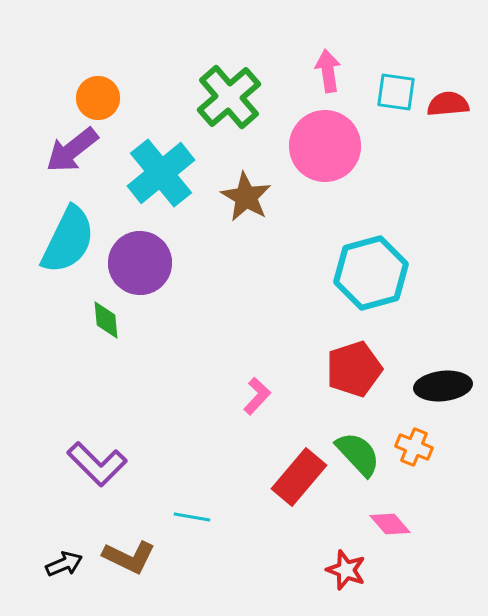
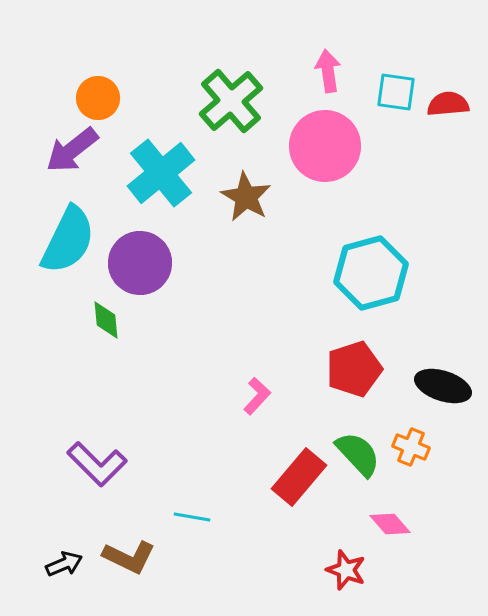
green cross: moved 2 px right, 4 px down
black ellipse: rotated 24 degrees clockwise
orange cross: moved 3 px left
